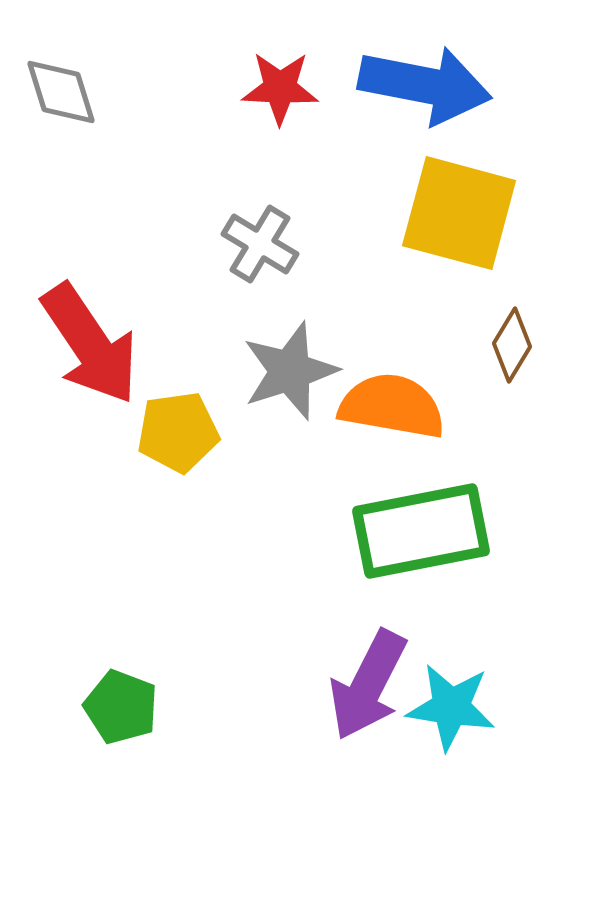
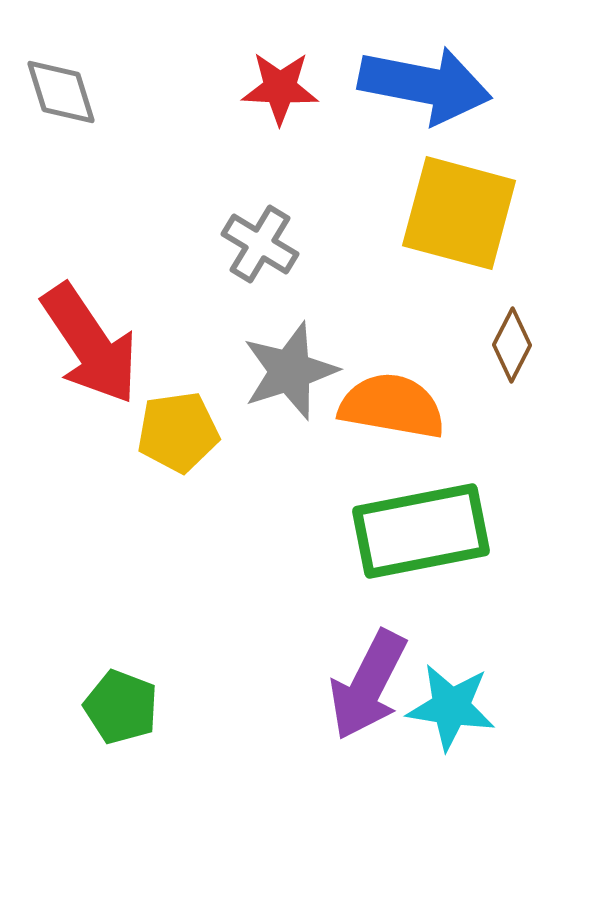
brown diamond: rotated 4 degrees counterclockwise
